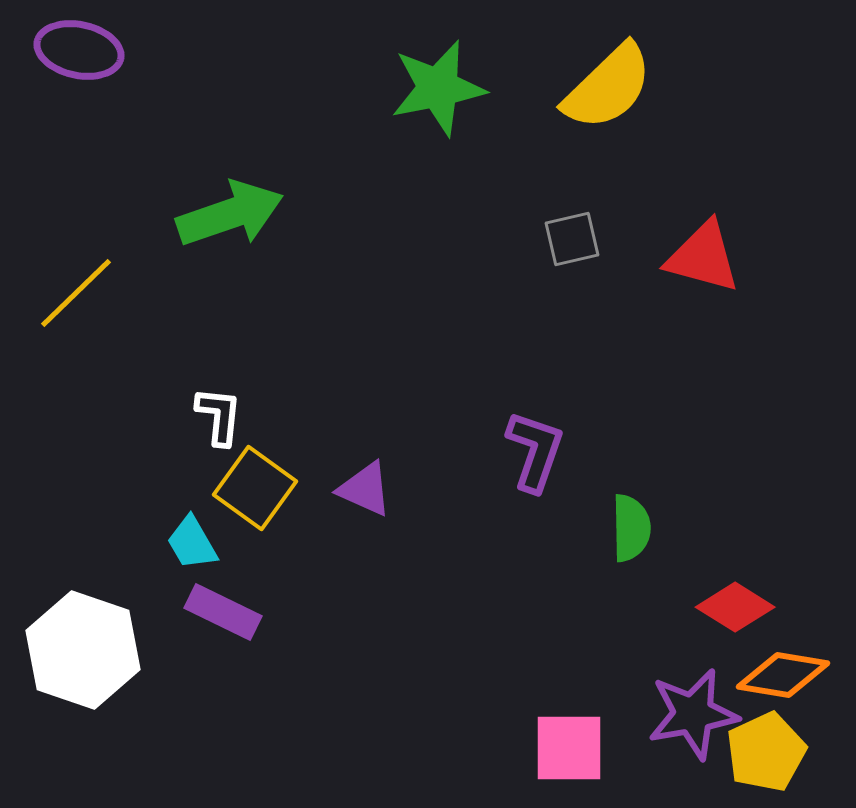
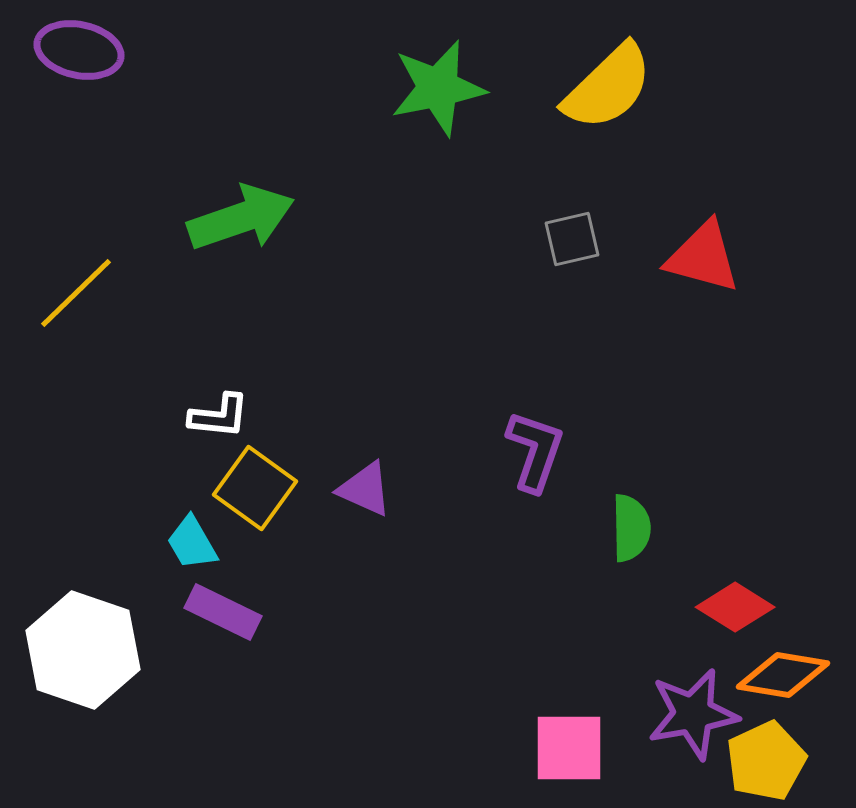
green arrow: moved 11 px right, 4 px down
white L-shape: rotated 90 degrees clockwise
yellow pentagon: moved 9 px down
